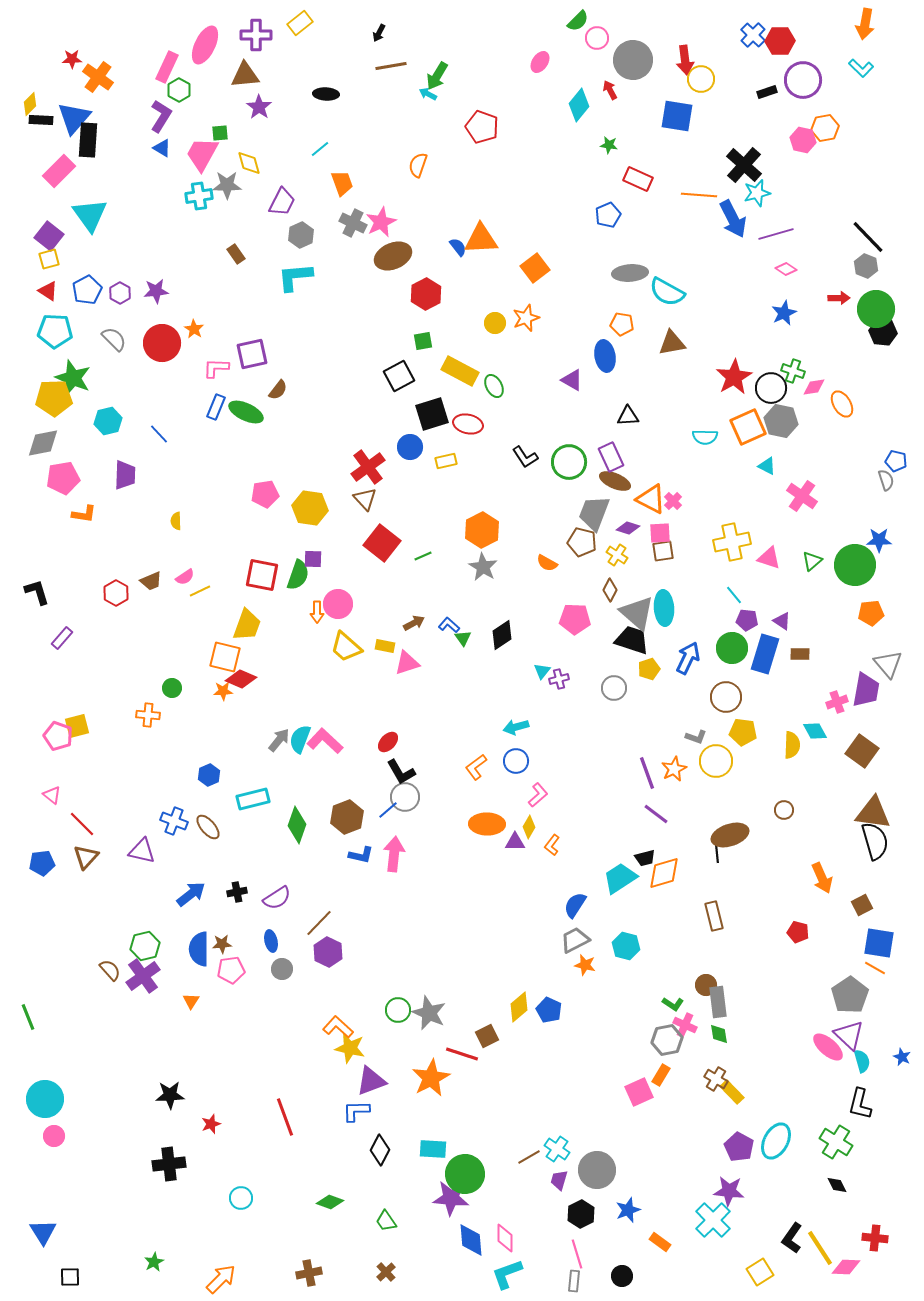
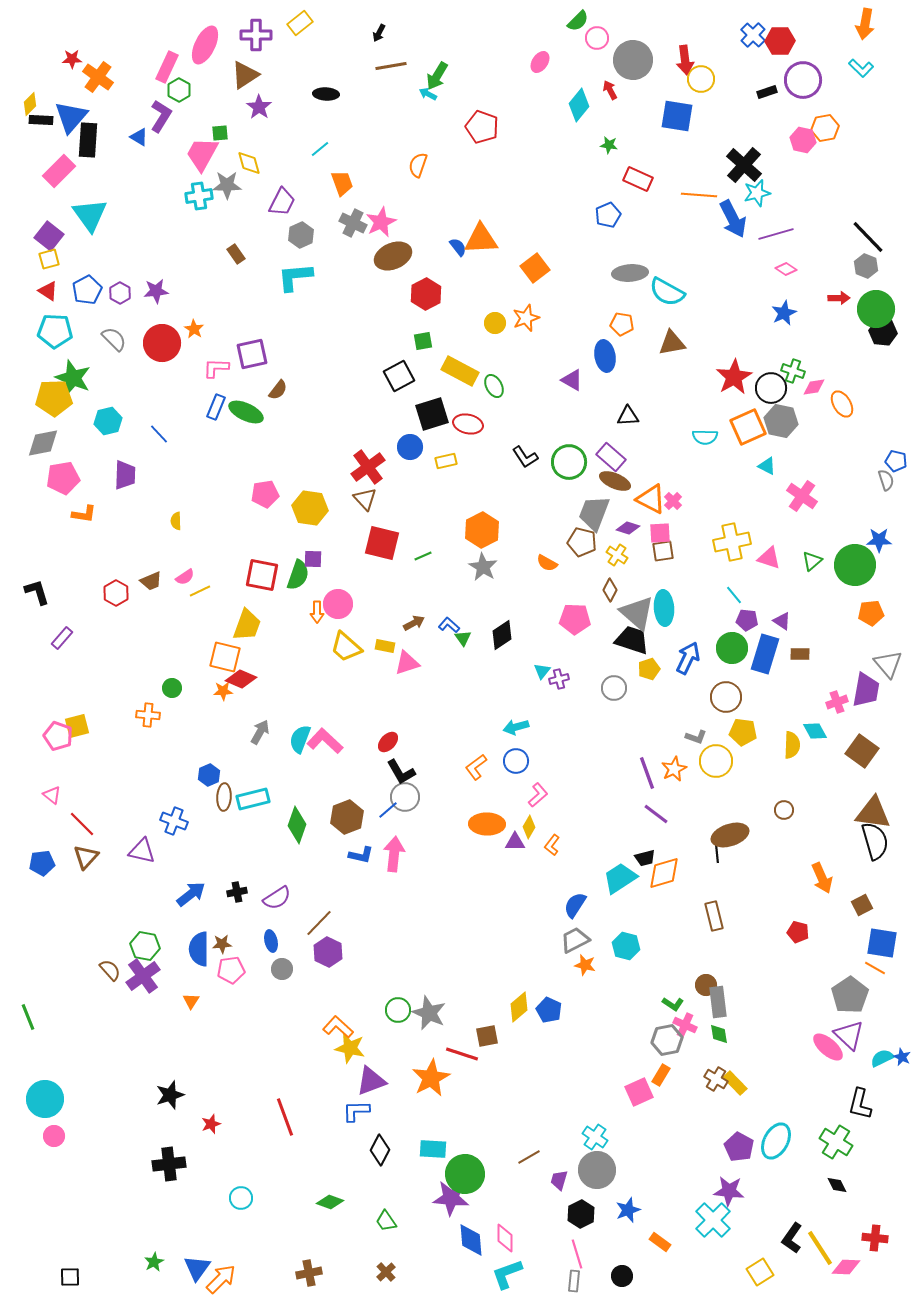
brown triangle at (245, 75): rotated 28 degrees counterclockwise
blue triangle at (74, 118): moved 3 px left, 1 px up
blue triangle at (162, 148): moved 23 px left, 11 px up
purple rectangle at (611, 457): rotated 24 degrees counterclockwise
red square at (382, 543): rotated 24 degrees counterclockwise
gray arrow at (279, 740): moved 19 px left, 8 px up; rotated 10 degrees counterclockwise
brown ellipse at (208, 827): moved 16 px right, 30 px up; rotated 44 degrees clockwise
blue square at (879, 943): moved 3 px right
green hexagon at (145, 946): rotated 24 degrees clockwise
brown square at (487, 1036): rotated 15 degrees clockwise
cyan semicircle at (862, 1061): moved 20 px right, 3 px up; rotated 100 degrees counterclockwise
yellow rectangle at (732, 1092): moved 3 px right, 9 px up
black star at (170, 1095): rotated 16 degrees counterclockwise
cyan cross at (557, 1149): moved 38 px right, 12 px up
blue triangle at (43, 1232): moved 154 px right, 36 px down; rotated 8 degrees clockwise
